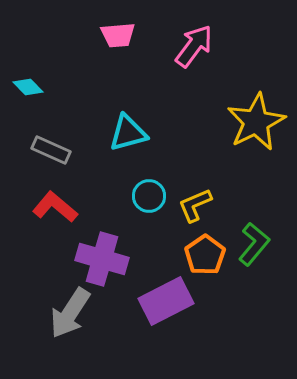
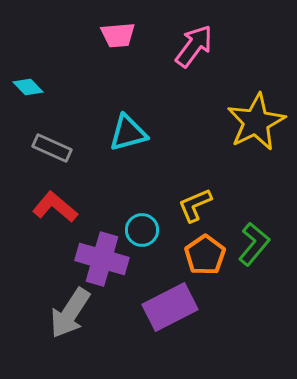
gray rectangle: moved 1 px right, 2 px up
cyan circle: moved 7 px left, 34 px down
purple rectangle: moved 4 px right, 6 px down
